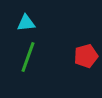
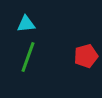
cyan triangle: moved 1 px down
